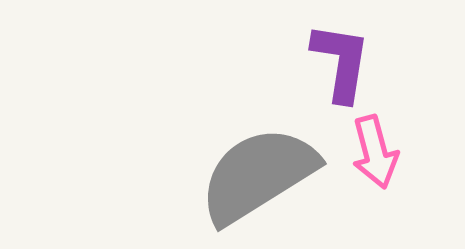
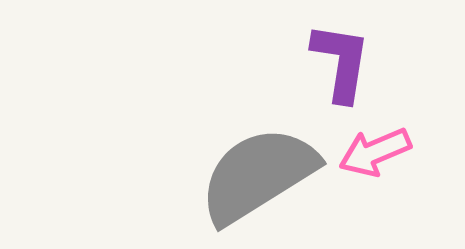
pink arrow: rotated 82 degrees clockwise
